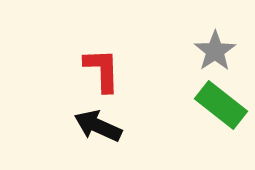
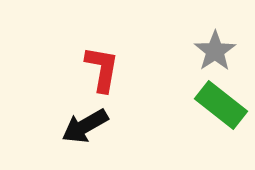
red L-shape: moved 1 px up; rotated 12 degrees clockwise
black arrow: moved 13 px left; rotated 54 degrees counterclockwise
